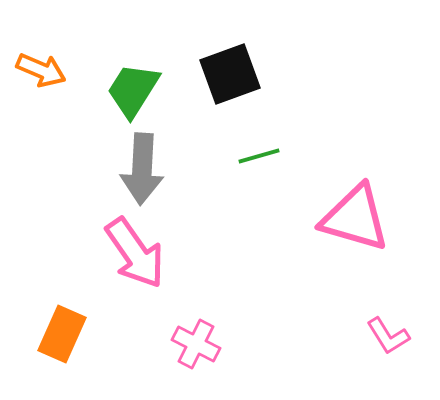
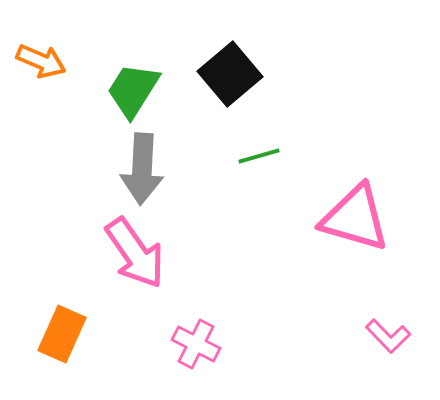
orange arrow: moved 9 px up
black square: rotated 20 degrees counterclockwise
pink L-shape: rotated 12 degrees counterclockwise
